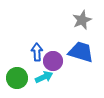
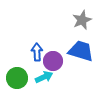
blue trapezoid: moved 1 px up
